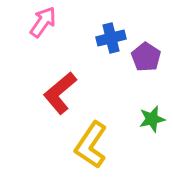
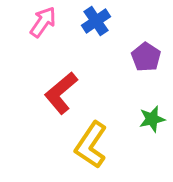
blue cross: moved 15 px left, 17 px up; rotated 20 degrees counterclockwise
red L-shape: moved 1 px right
